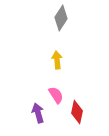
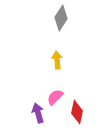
pink semicircle: moved 1 px left, 2 px down; rotated 102 degrees counterclockwise
